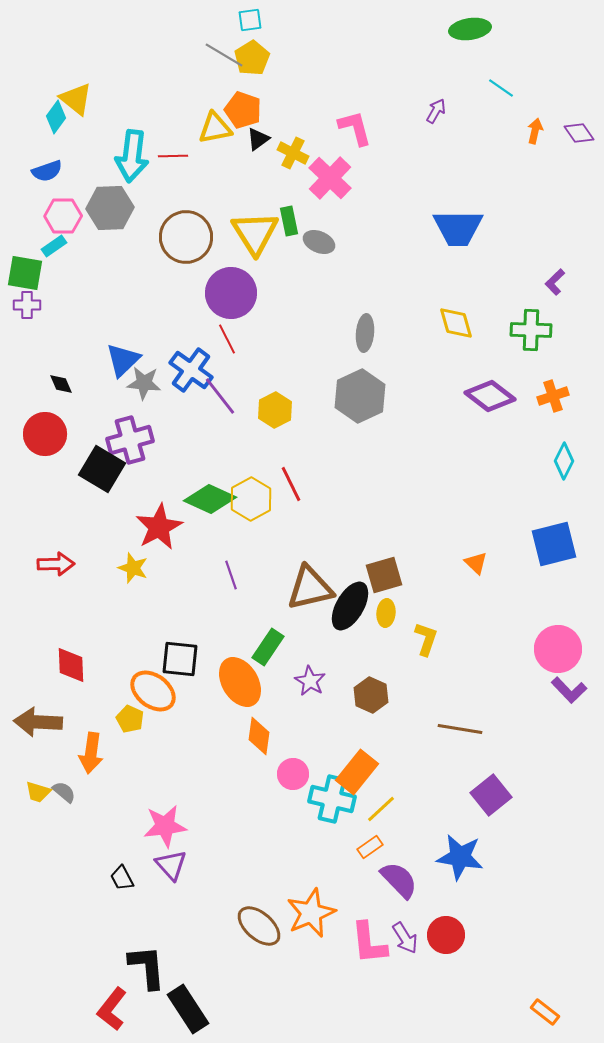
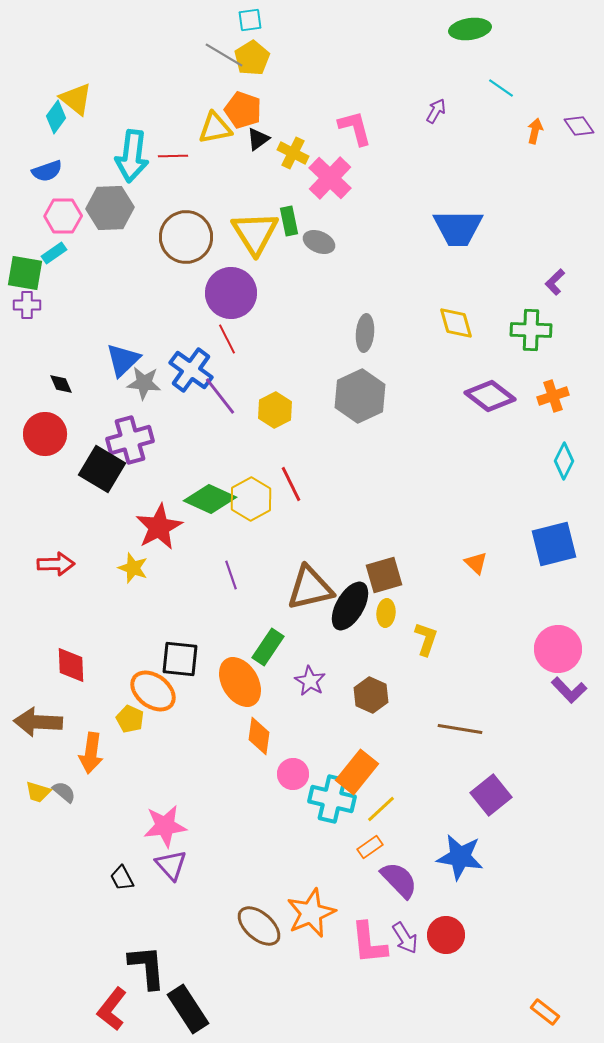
purple diamond at (579, 133): moved 7 px up
cyan rectangle at (54, 246): moved 7 px down
